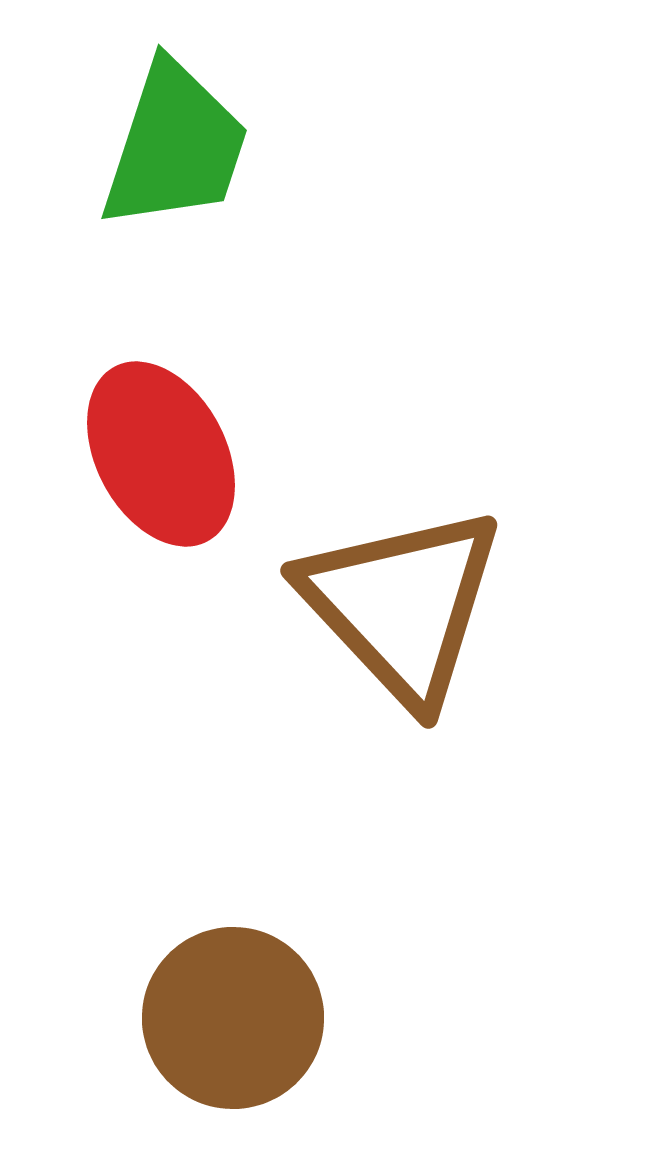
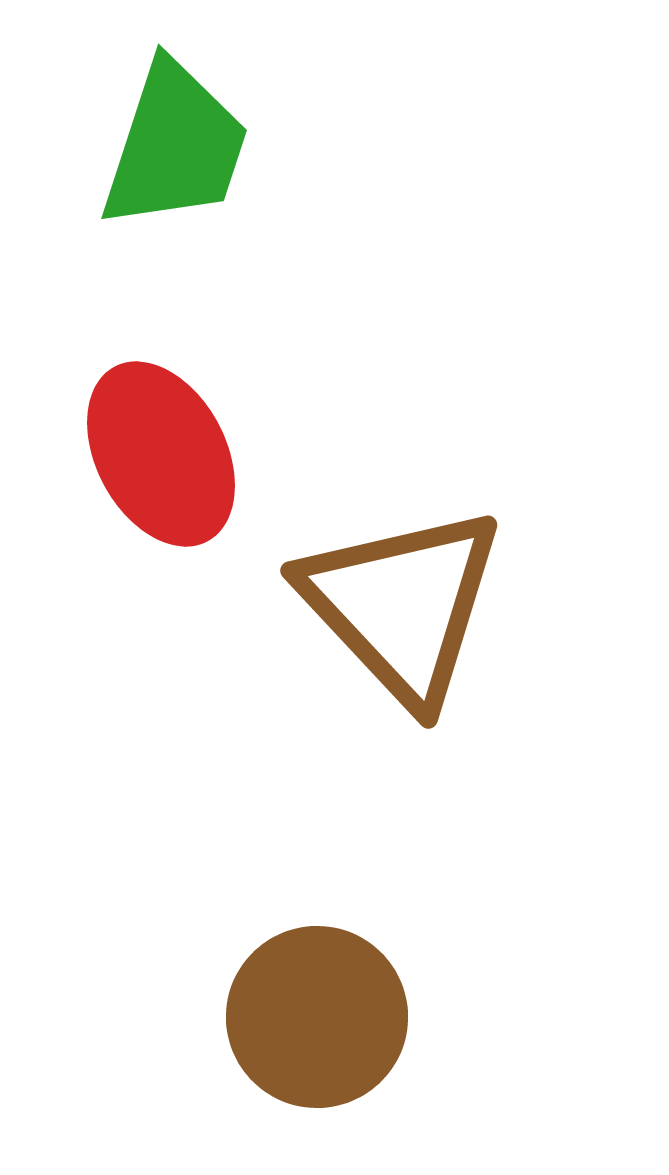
brown circle: moved 84 px right, 1 px up
